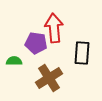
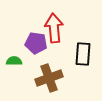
black rectangle: moved 1 px right, 1 px down
brown cross: rotated 12 degrees clockwise
